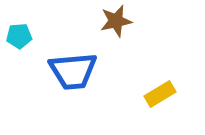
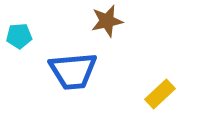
brown star: moved 9 px left
yellow rectangle: rotated 12 degrees counterclockwise
